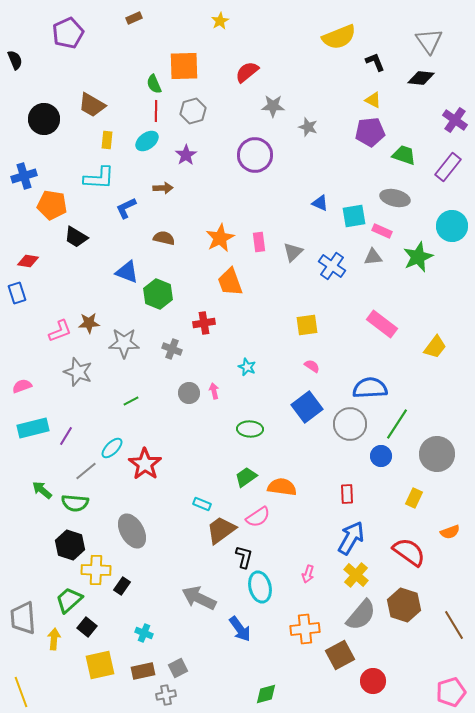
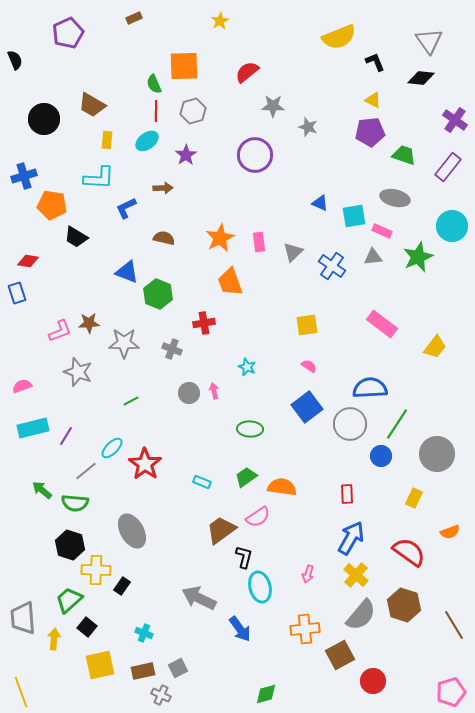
pink semicircle at (312, 366): moved 3 px left
cyan rectangle at (202, 504): moved 22 px up
gray cross at (166, 695): moved 5 px left; rotated 36 degrees clockwise
